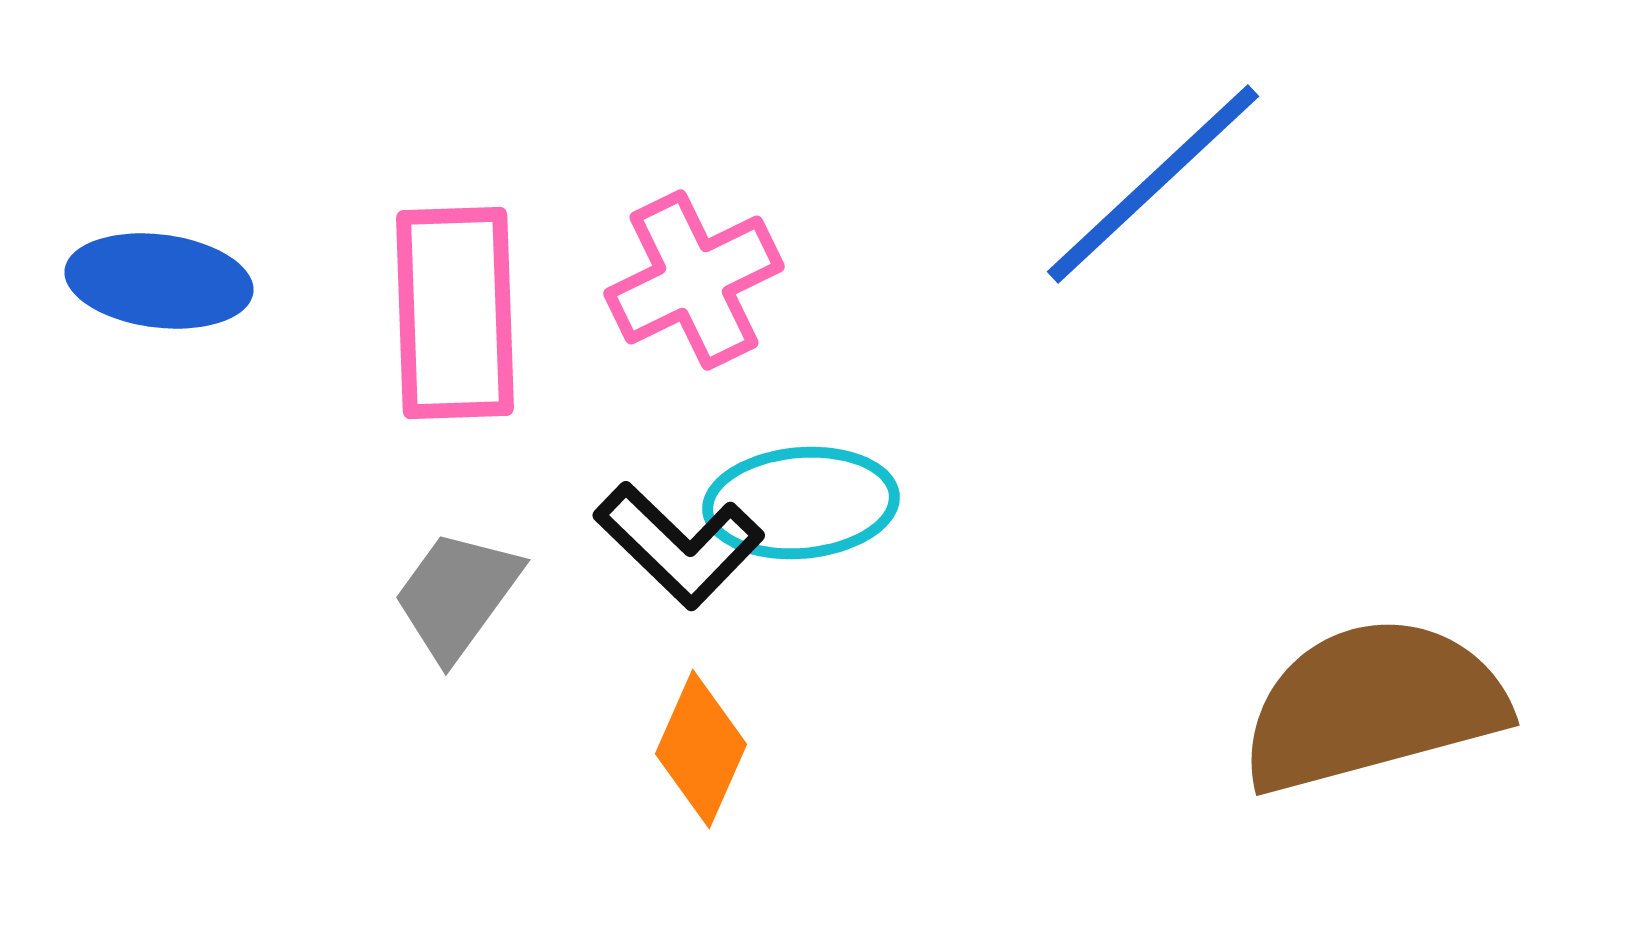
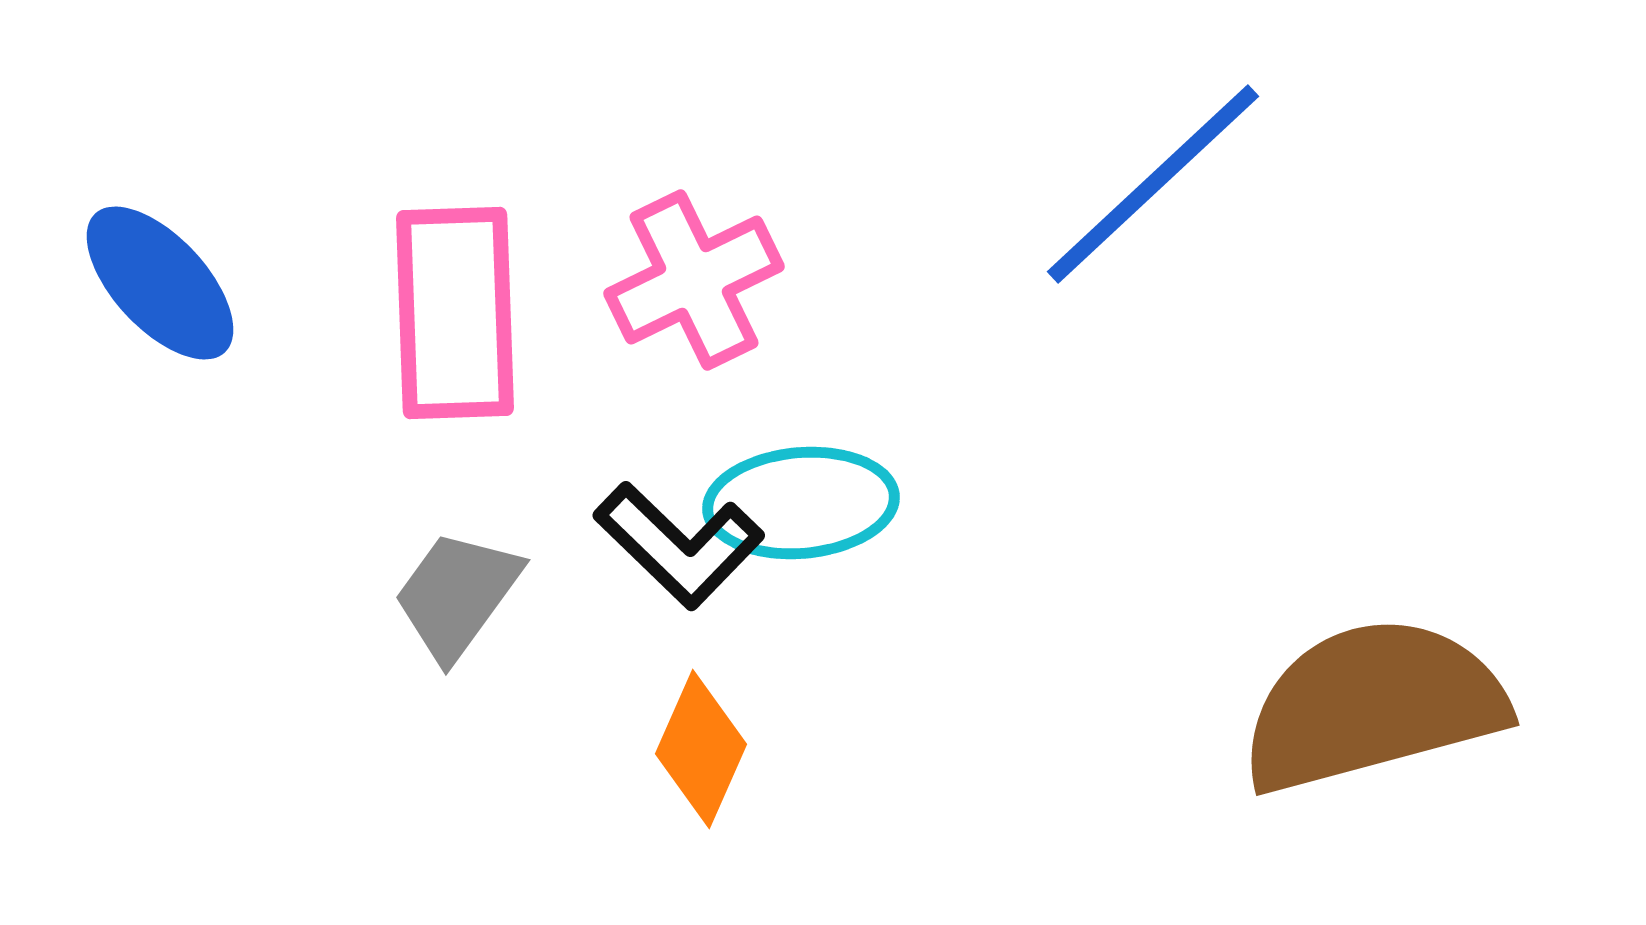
blue ellipse: moved 1 px right, 2 px down; rotated 40 degrees clockwise
